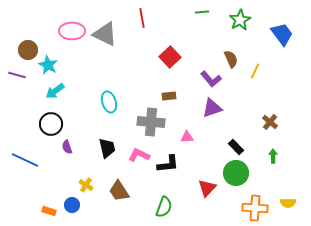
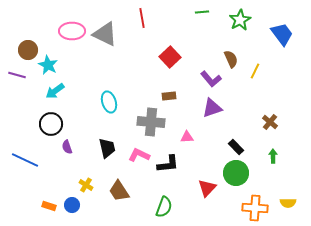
orange rectangle: moved 5 px up
